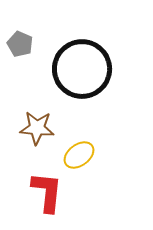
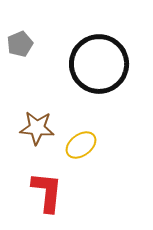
gray pentagon: rotated 25 degrees clockwise
black circle: moved 17 px right, 5 px up
yellow ellipse: moved 2 px right, 10 px up
